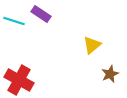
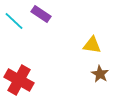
cyan line: rotated 25 degrees clockwise
yellow triangle: rotated 48 degrees clockwise
brown star: moved 10 px left; rotated 18 degrees counterclockwise
